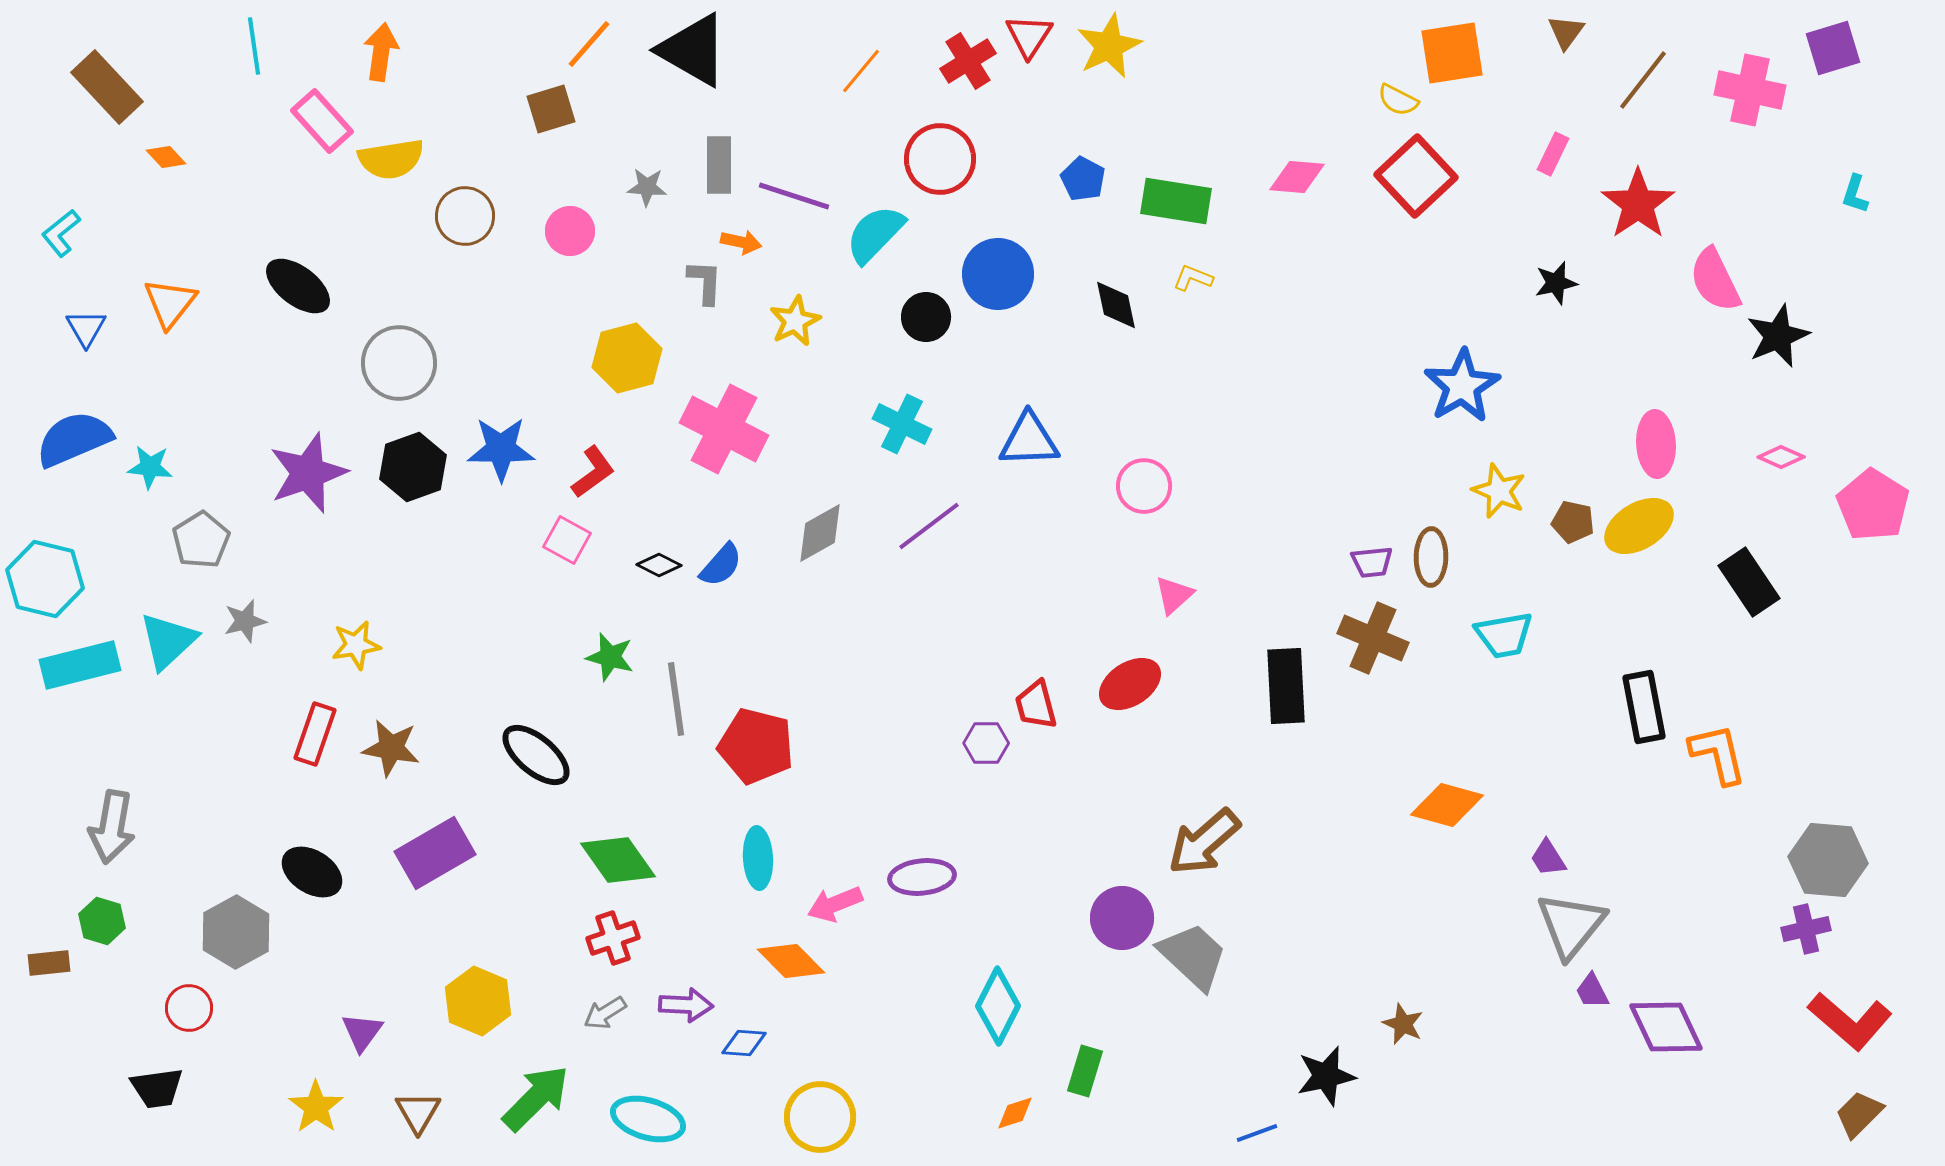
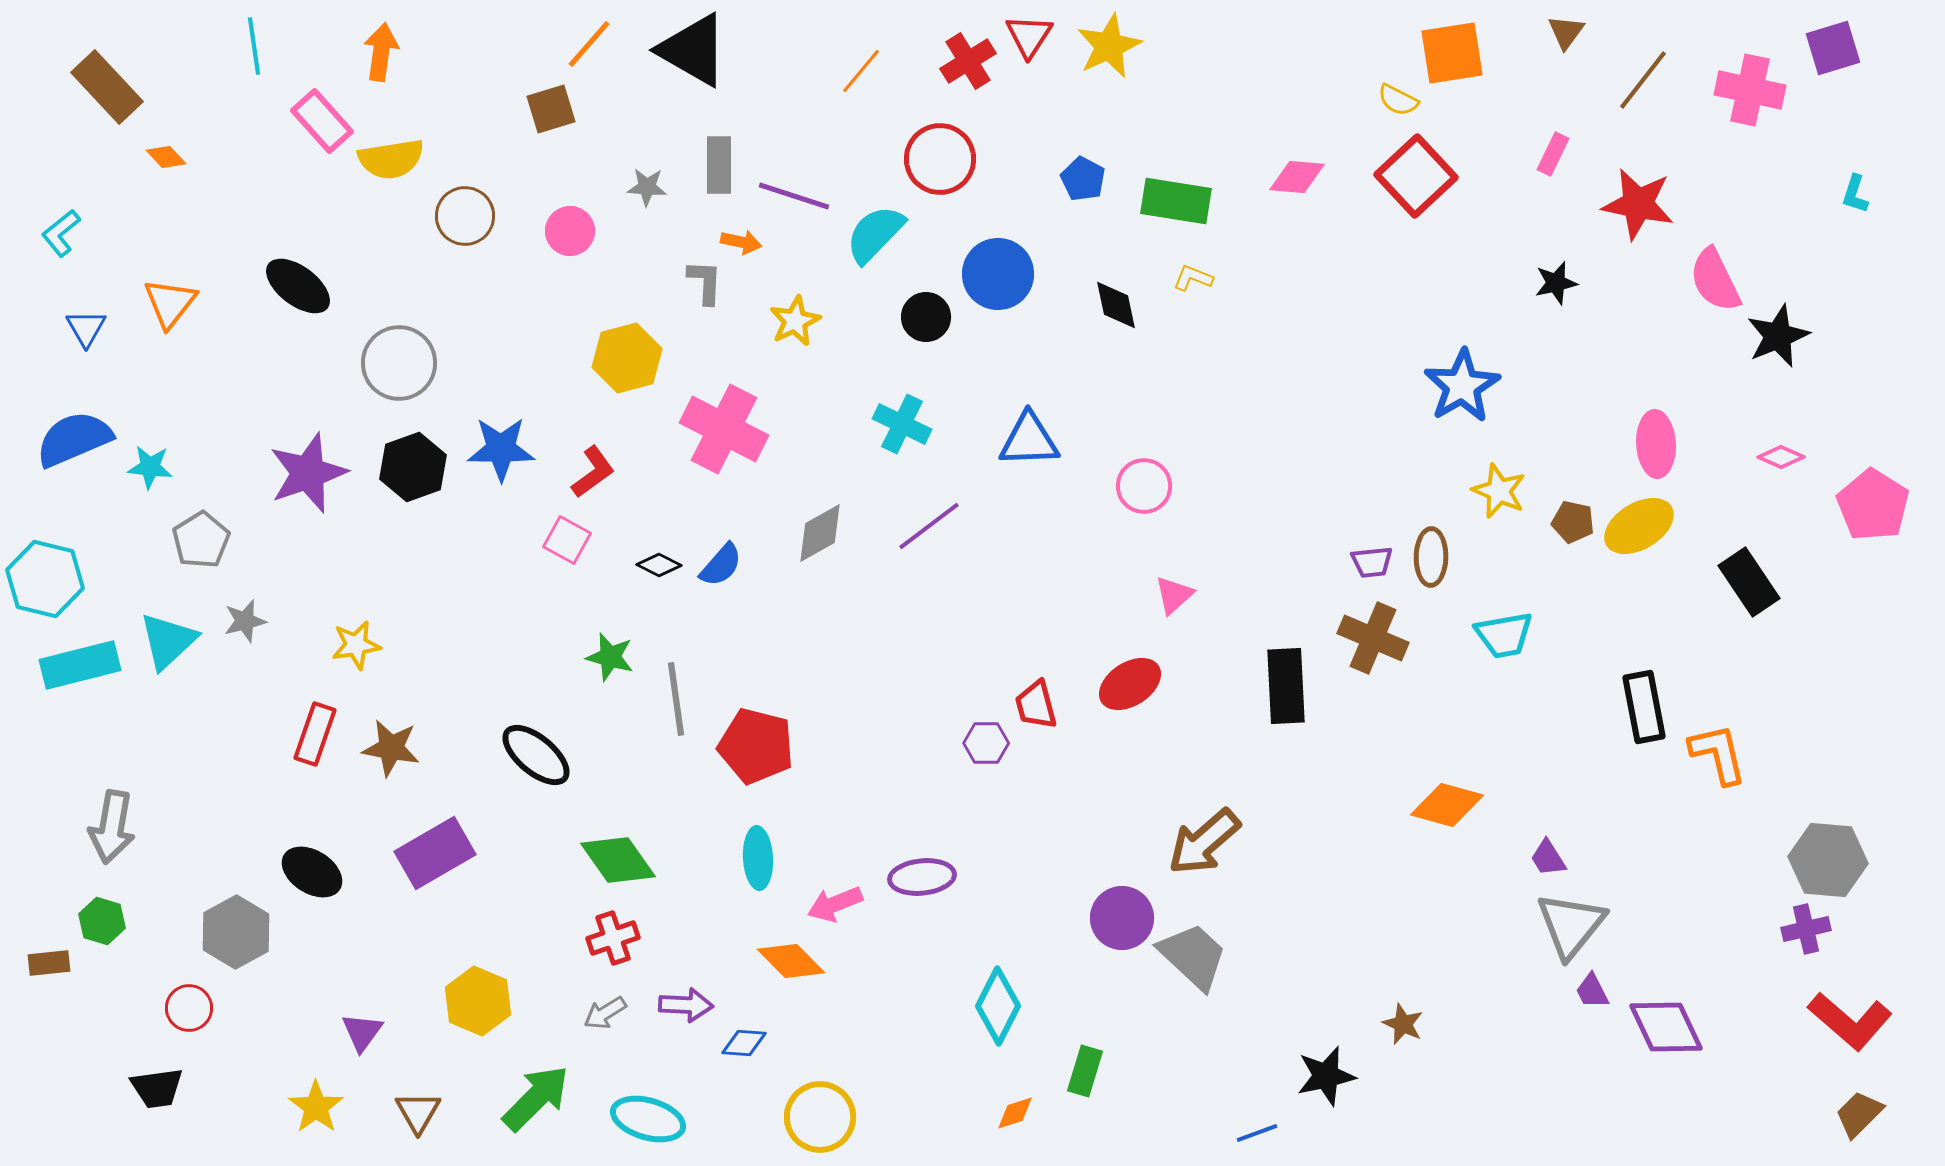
red star at (1638, 204): rotated 26 degrees counterclockwise
